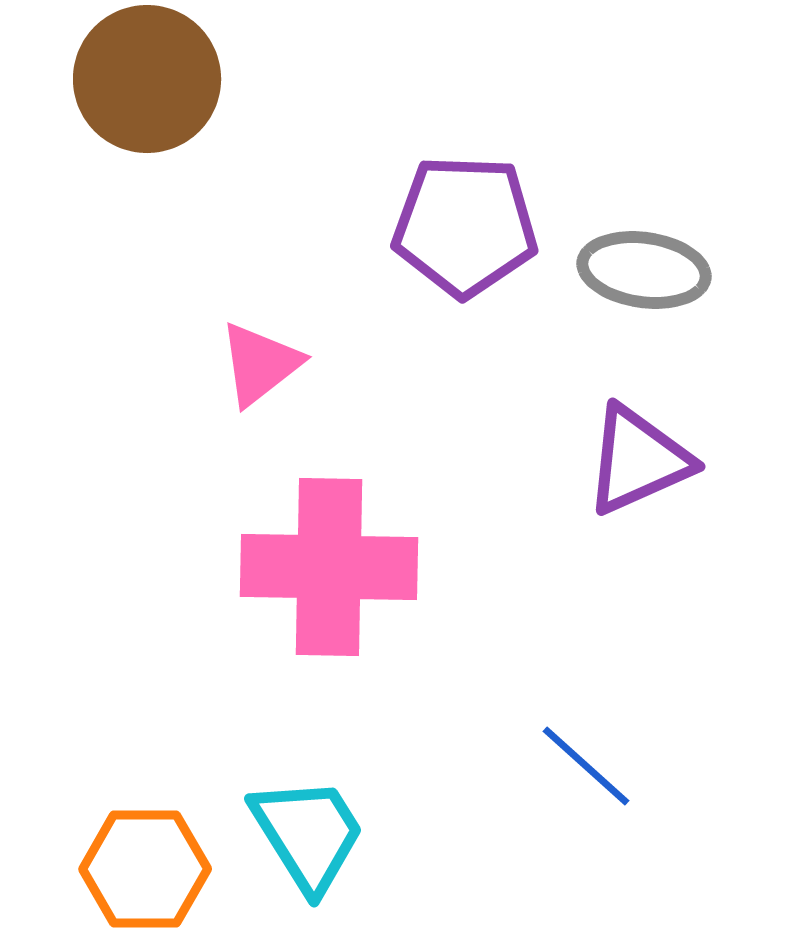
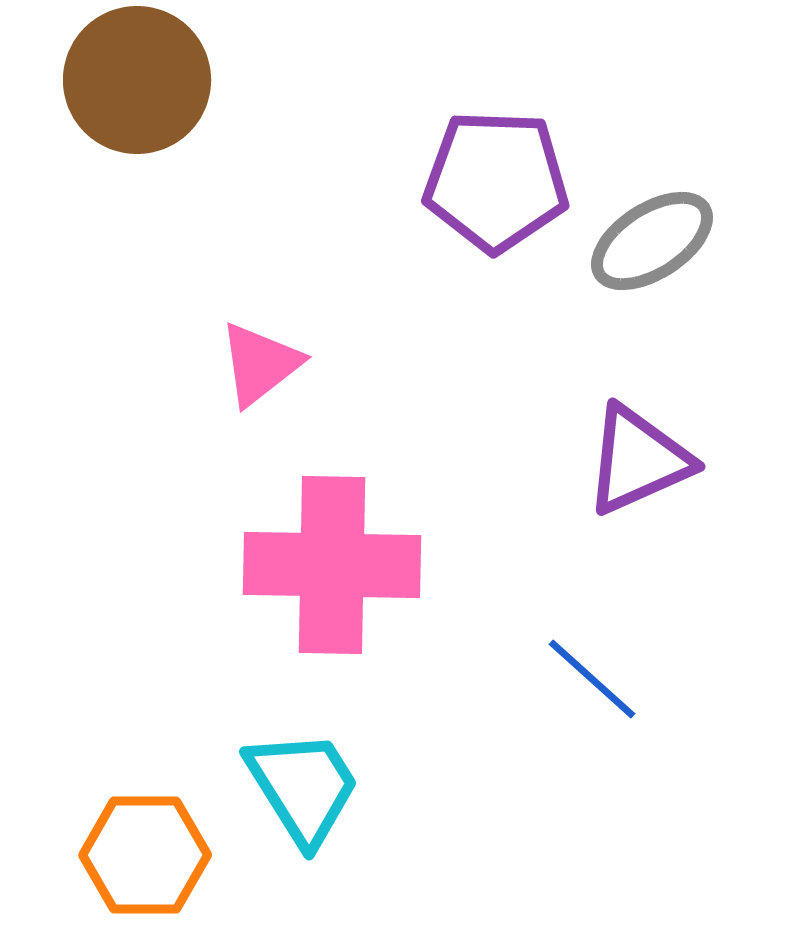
brown circle: moved 10 px left, 1 px down
purple pentagon: moved 31 px right, 45 px up
gray ellipse: moved 8 px right, 29 px up; rotated 41 degrees counterclockwise
pink cross: moved 3 px right, 2 px up
blue line: moved 6 px right, 87 px up
cyan trapezoid: moved 5 px left, 47 px up
orange hexagon: moved 14 px up
